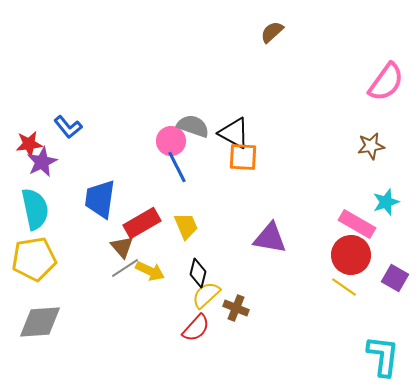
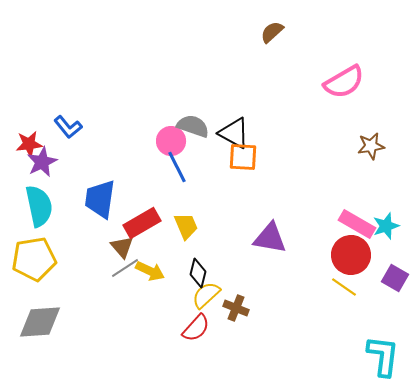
pink semicircle: moved 42 px left; rotated 24 degrees clockwise
cyan star: moved 24 px down
cyan semicircle: moved 4 px right, 3 px up
